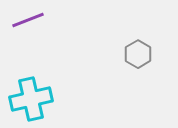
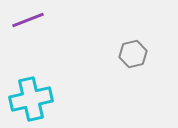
gray hexagon: moved 5 px left; rotated 16 degrees clockwise
